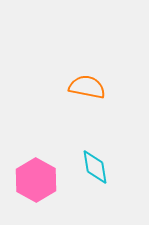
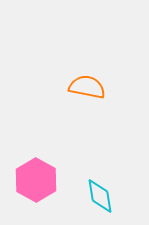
cyan diamond: moved 5 px right, 29 px down
